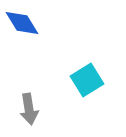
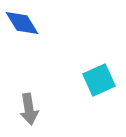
cyan square: moved 12 px right; rotated 8 degrees clockwise
